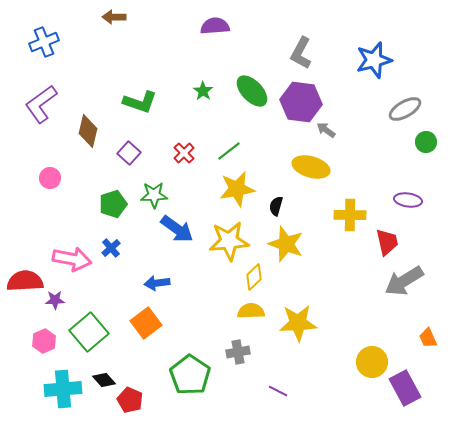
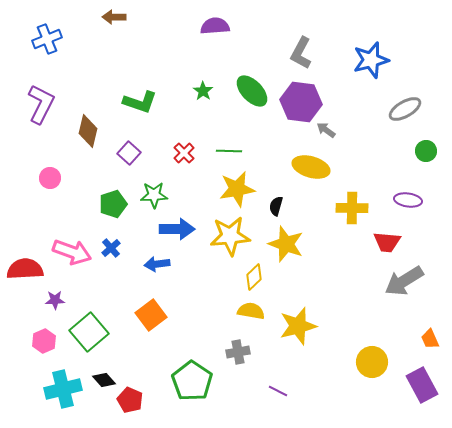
blue cross at (44, 42): moved 3 px right, 3 px up
blue star at (374, 60): moved 3 px left
purple L-shape at (41, 104): rotated 153 degrees clockwise
green circle at (426, 142): moved 9 px down
green line at (229, 151): rotated 40 degrees clockwise
yellow cross at (350, 215): moved 2 px right, 7 px up
blue arrow at (177, 229): rotated 36 degrees counterclockwise
yellow star at (229, 241): moved 1 px right, 5 px up
red trapezoid at (387, 242): rotated 108 degrees clockwise
pink arrow at (72, 259): moved 7 px up; rotated 9 degrees clockwise
red semicircle at (25, 281): moved 12 px up
blue arrow at (157, 283): moved 19 px up
yellow semicircle at (251, 311): rotated 12 degrees clockwise
orange square at (146, 323): moved 5 px right, 8 px up
yellow star at (298, 323): moved 3 px down; rotated 12 degrees counterclockwise
orange trapezoid at (428, 338): moved 2 px right, 1 px down
green pentagon at (190, 375): moved 2 px right, 6 px down
purple rectangle at (405, 388): moved 17 px right, 3 px up
cyan cross at (63, 389): rotated 9 degrees counterclockwise
